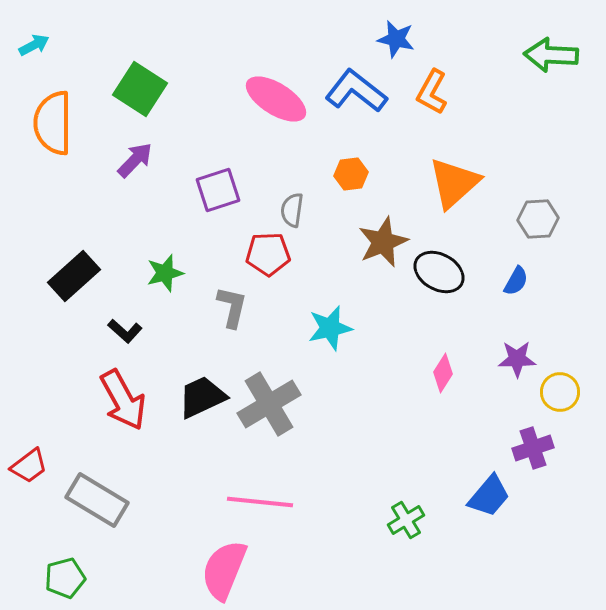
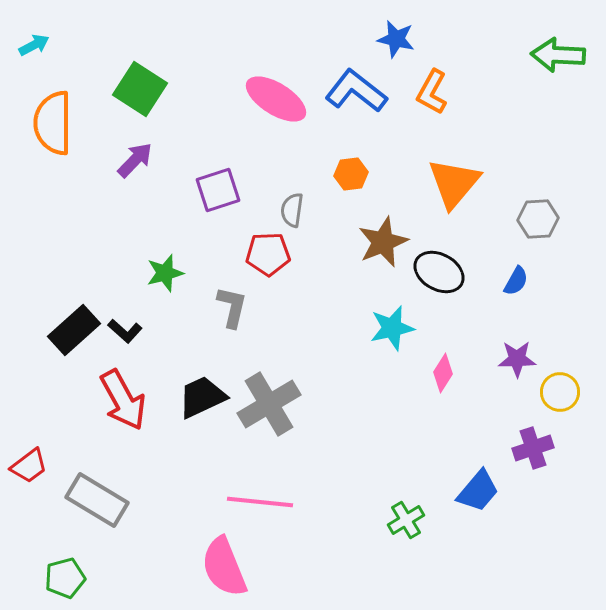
green arrow: moved 7 px right
orange triangle: rotated 8 degrees counterclockwise
black rectangle: moved 54 px down
cyan star: moved 62 px right
blue trapezoid: moved 11 px left, 5 px up
pink semicircle: moved 3 px up; rotated 44 degrees counterclockwise
